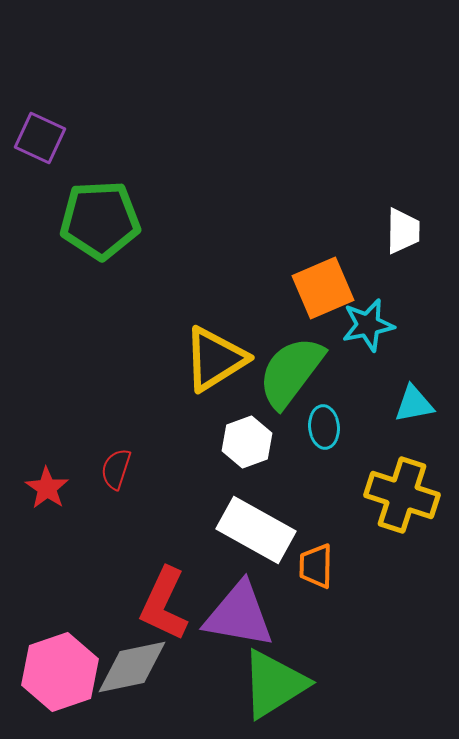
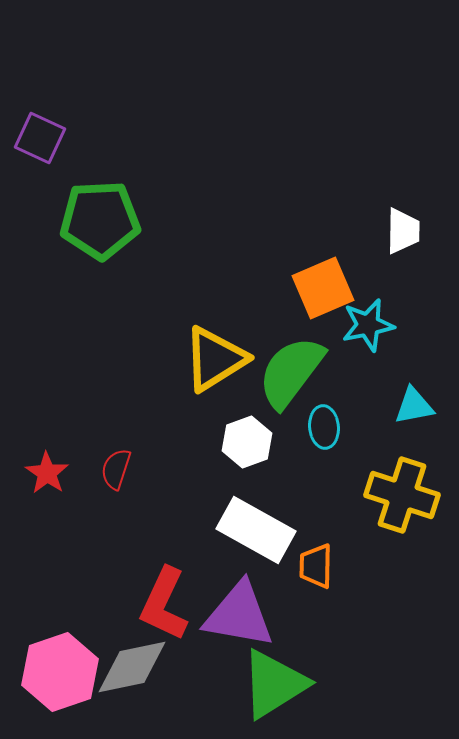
cyan triangle: moved 2 px down
red star: moved 15 px up
